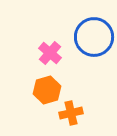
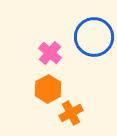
orange hexagon: moved 1 px right, 1 px up; rotated 12 degrees counterclockwise
orange cross: rotated 15 degrees counterclockwise
